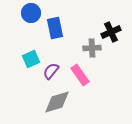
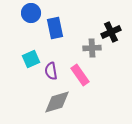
purple semicircle: rotated 48 degrees counterclockwise
